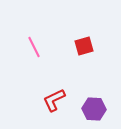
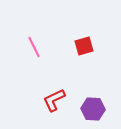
purple hexagon: moved 1 px left
